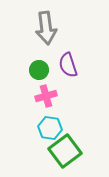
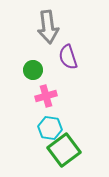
gray arrow: moved 2 px right, 1 px up
purple semicircle: moved 8 px up
green circle: moved 6 px left
green square: moved 1 px left, 1 px up
